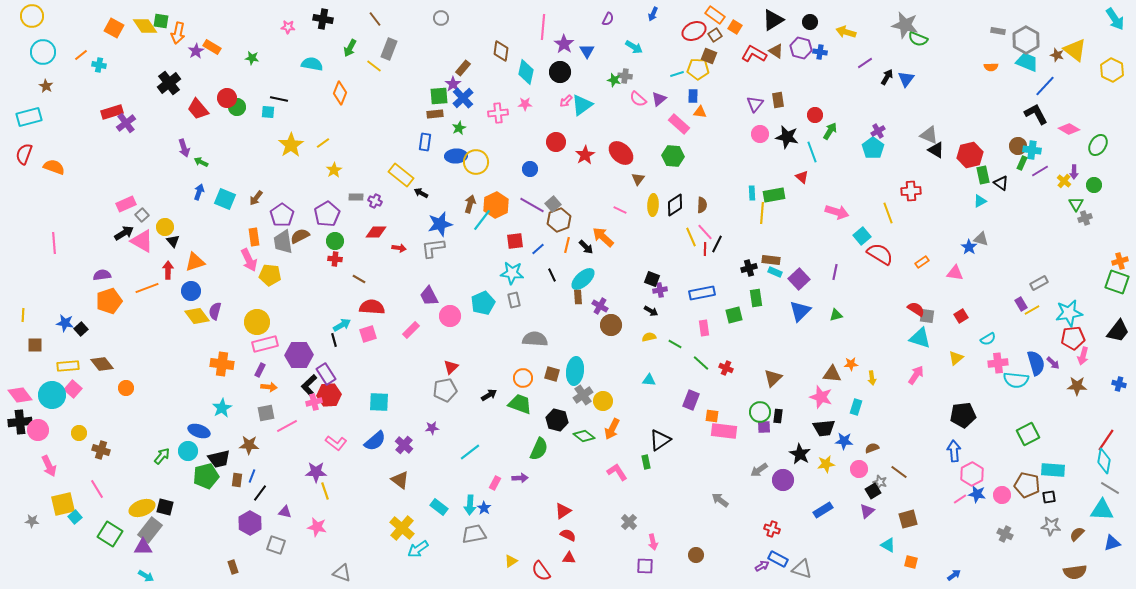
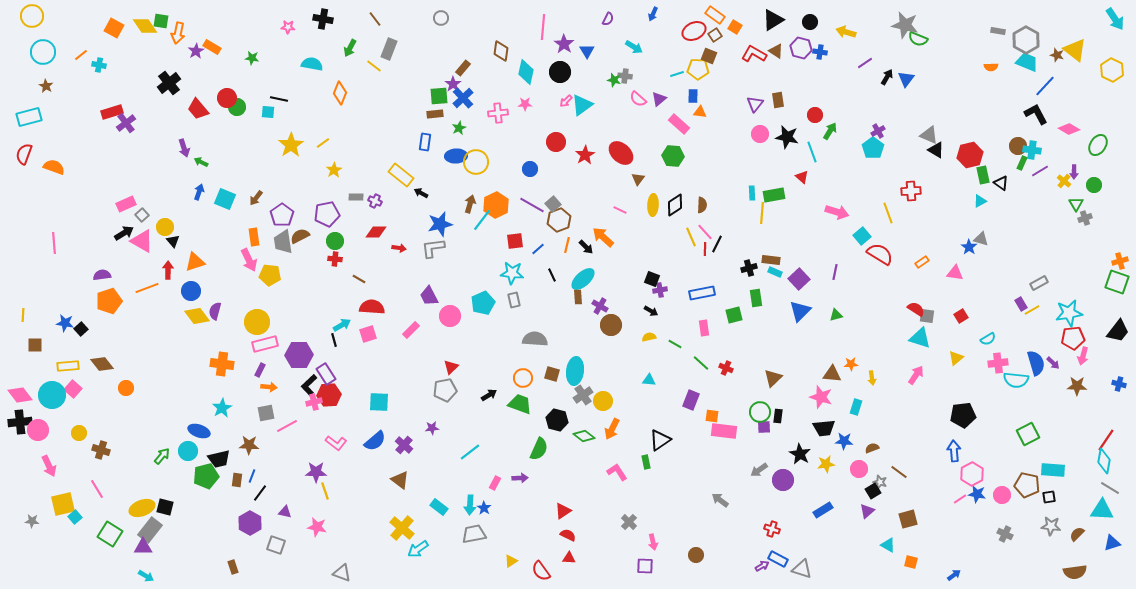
purple pentagon at (327, 214): rotated 20 degrees clockwise
